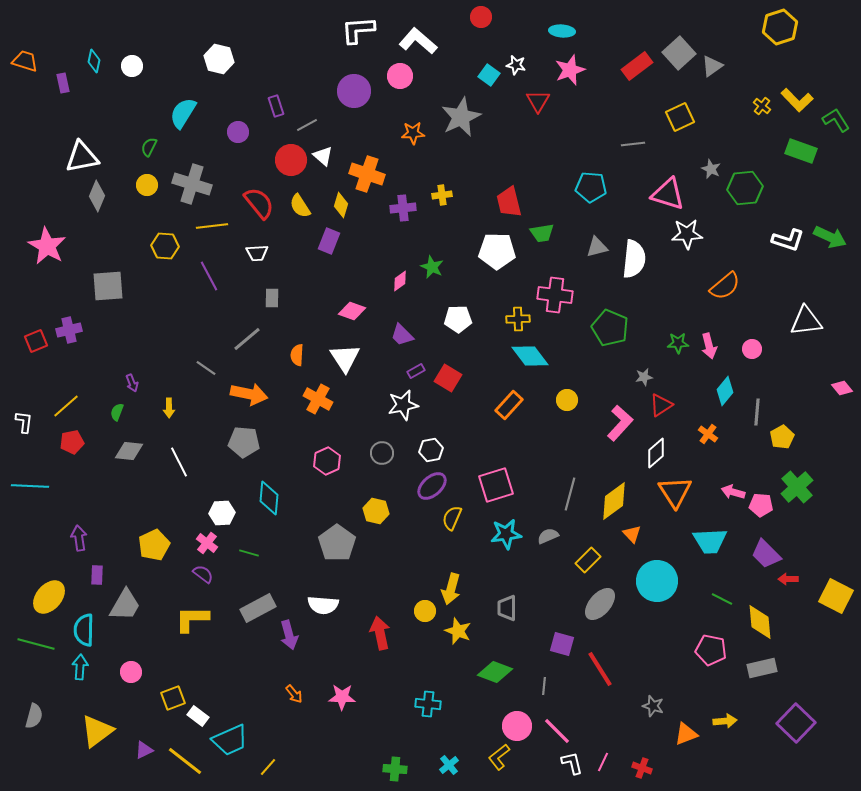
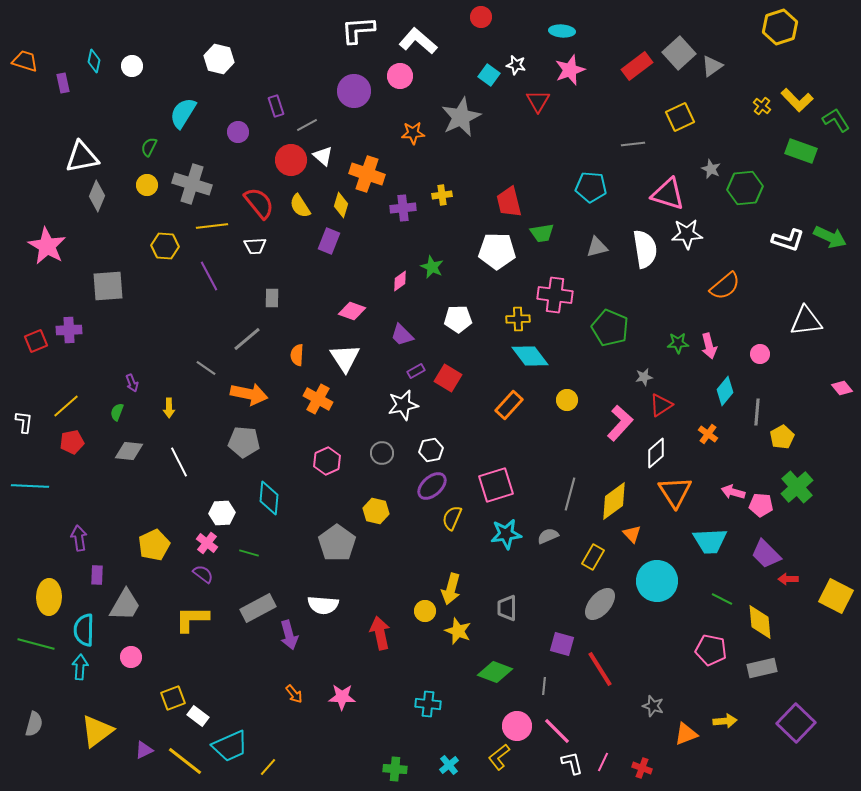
white trapezoid at (257, 253): moved 2 px left, 7 px up
white semicircle at (634, 259): moved 11 px right, 10 px up; rotated 15 degrees counterclockwise
purple cross at (69, 330): rotated 10 degrees clockwise
pink circle at (752, 349): moved 8 px right, 5 px down
yellow rectangle at (588, 560): moved 5 px right, 3 px up; rotated 15 degrees counterclockwise
yellow ellipse at (49, 597): rotated 40 degrees counterclockwise
pink circle at (131, 672): moved 15 px up
gray semicircle at (34, 716): moved 8 px down
cyan trapezoid at (230, 740): moved 6 px down
